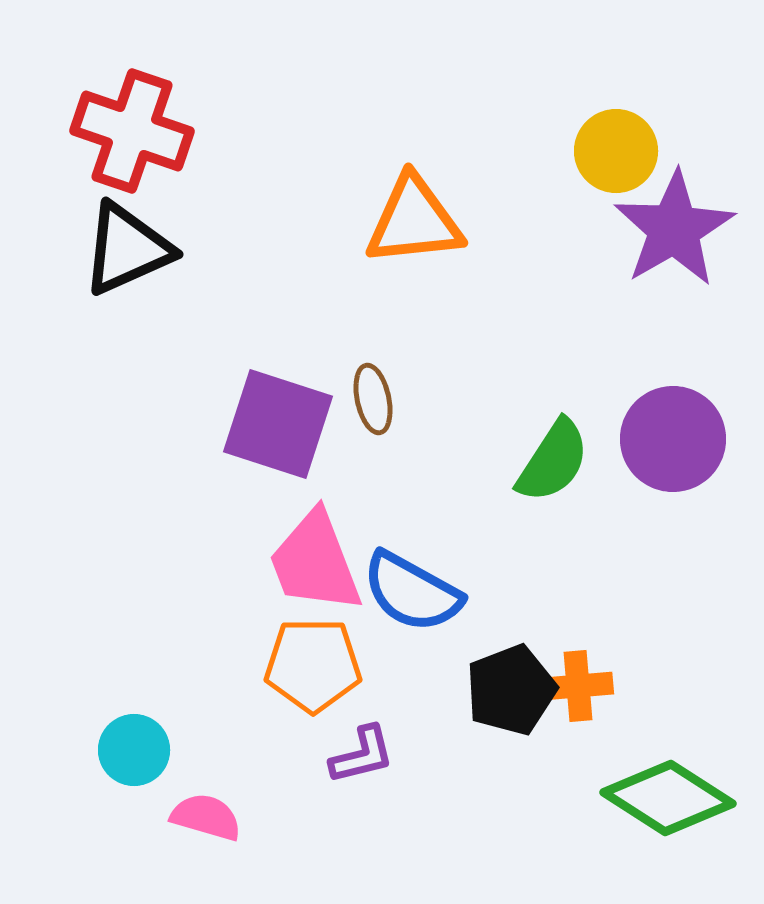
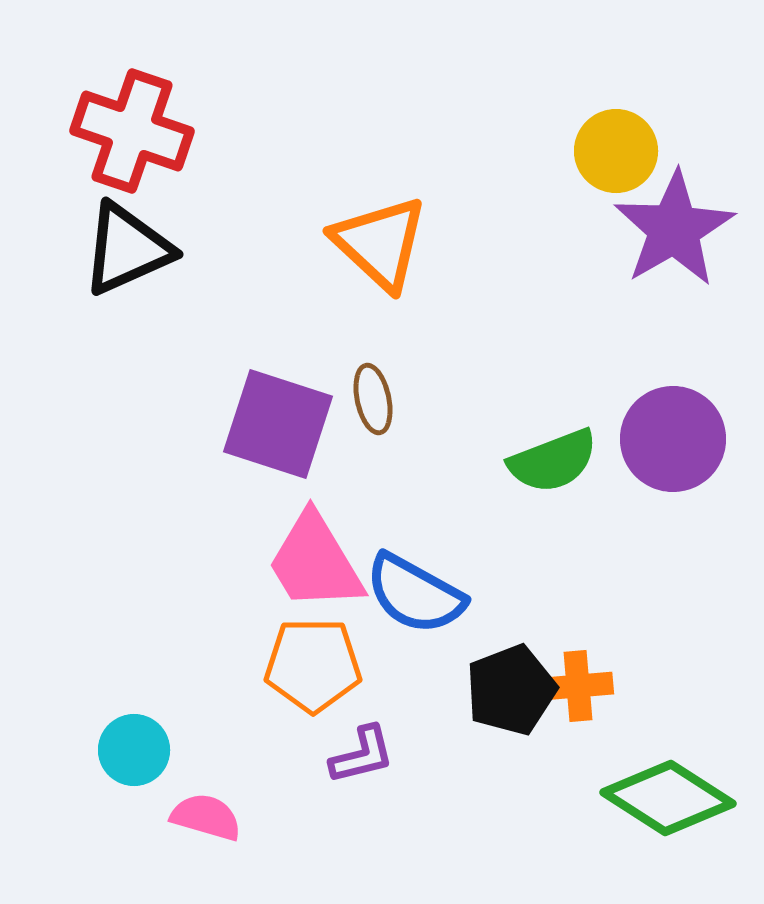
orange triangle: moved 34 px left, 22 px down; rotated 49 degrees clockwise
green semicircle: rotated 36 degrees clockwise
pink trapezoid: rotated 10 degrees counterclockwise
blue semicircle: moved 3 px right, 2 px down
